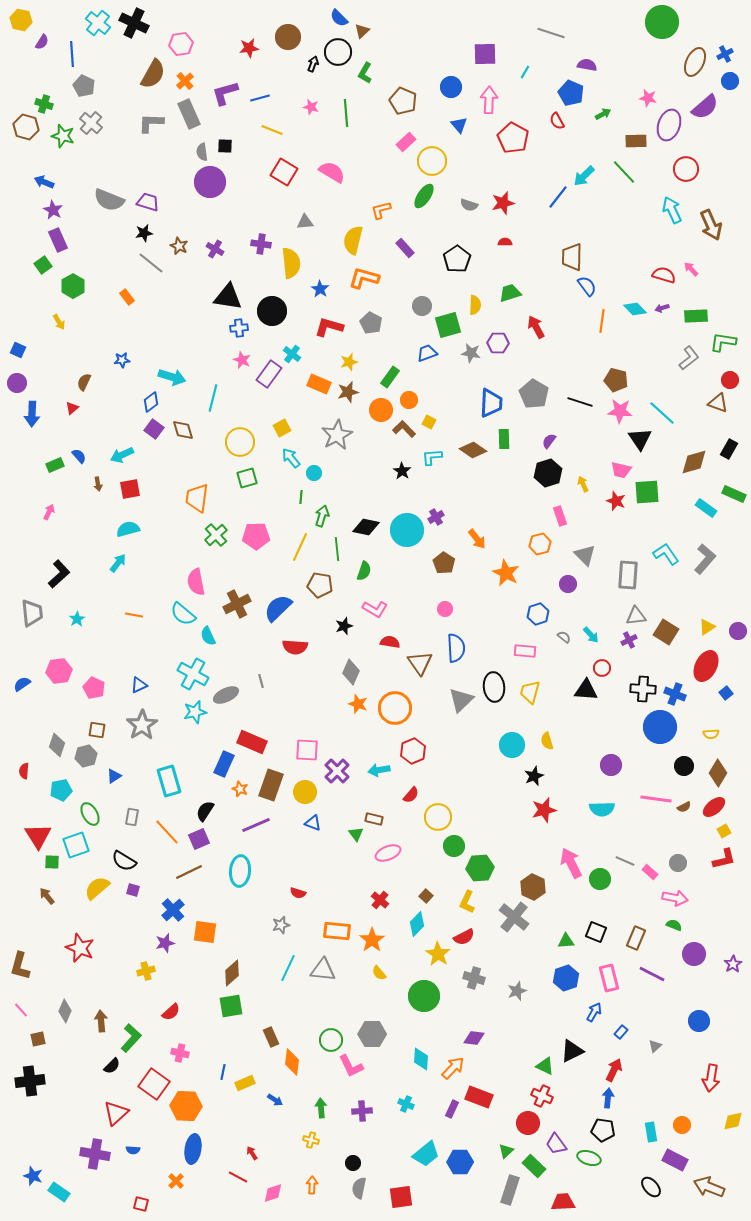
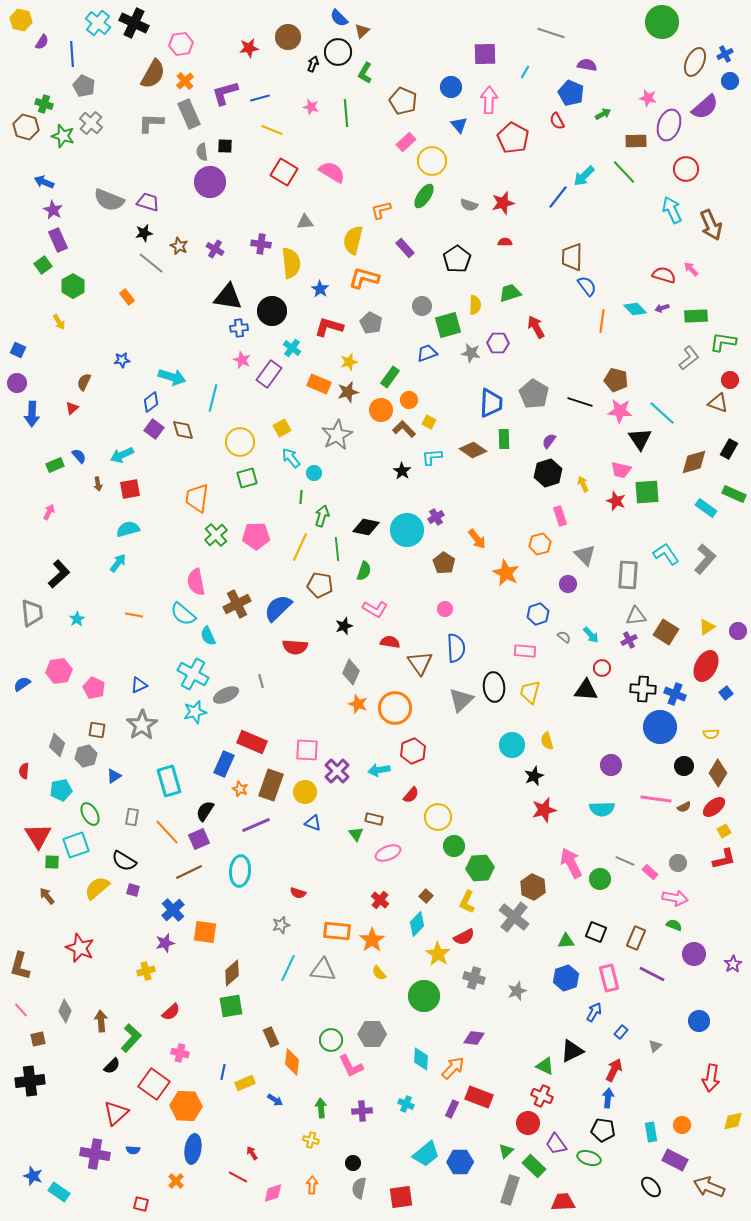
cyan cross at (292, 354): moved 6 px up
